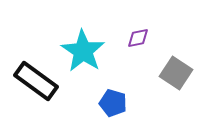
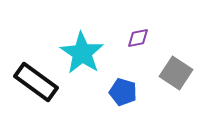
cyan star: moved 1 px left, 2 px down
black rectangle: moved 1 px down
blue pentagon: moved 10 px right, 11 px up
